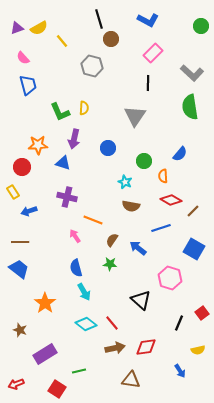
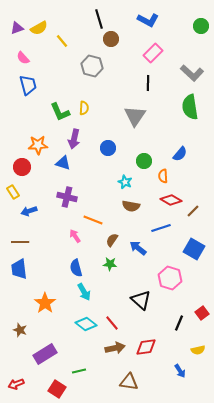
blue trapezoid at (19, 269): rotated 135 degrees counterclockwise
brown triangle at (131, 380): moved 2 px left, 2 px down
